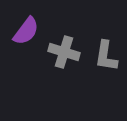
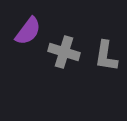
purple semicircle: moved 2 px right
